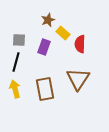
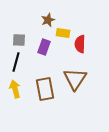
yellow rectangle: rotated 32 degrees counterclockwise
brown triangle: moved 3 px left
